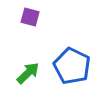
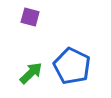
green arrow: moved 3 px right
